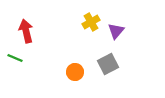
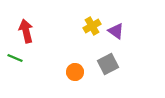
yellow cross: moved 1 px right, 4 px down
purple triangle: rotated 36 degrees counterclockwise
